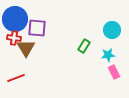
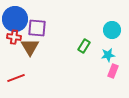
red cross: moved 1 px up
brown triangle: moved 4 px right, 1 px up
pink rectangle: moved 1 px left, 1 px up; rotated 48 degrees clockwise
